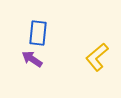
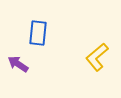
purple arrow: moved 14 px left, 5 px down
